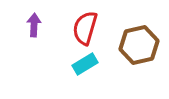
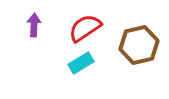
red semicircle: rotated 40 degrees clockwise
cyan rectangle: moved 4 px left, 1 px up
